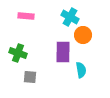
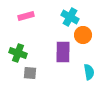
pink rectangle: rotated 21 degrees counterclockwise
cyan semicircle: moved 8 px right, 2 px down
gray square: moved 4 px up
